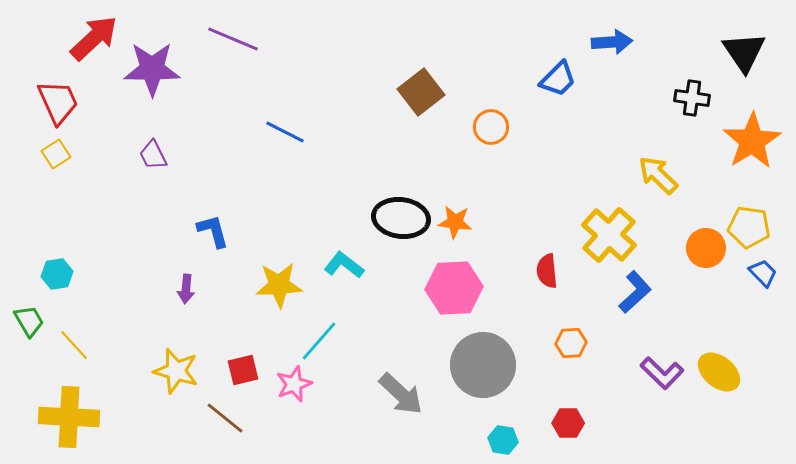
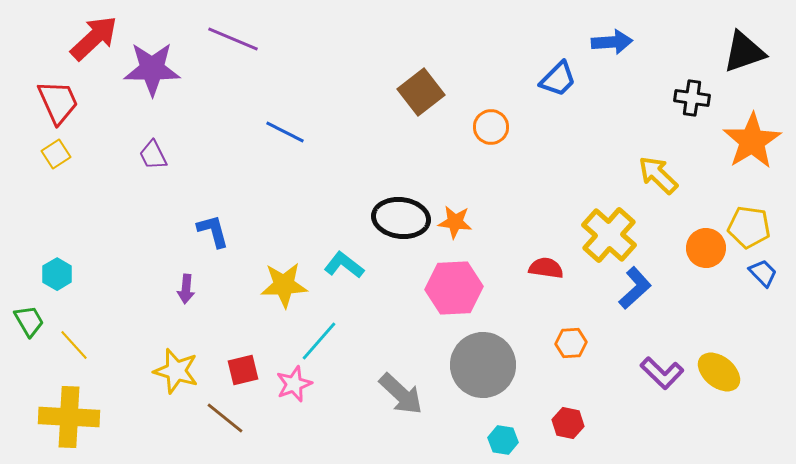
black triangle at (744, 52): rotated 45 degrees clockwise
red semicircle at (547, 271): moved 1 px left, 3 px up; rotated 104 degrees clockwise
cyan hexagon at (57, 274): rotated 20 degrees counterclockwise
yellow star at (279, 285): moved 5 px right
blue L-shape at (635, 292): moved 4 px up
red hexagon at (568, 423): rotated 12 degrees clockwise
